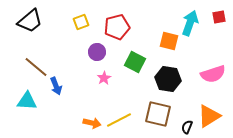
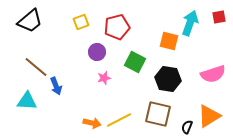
pink star: rotated 16 degrees clockwise
